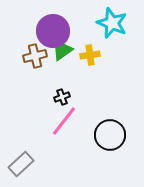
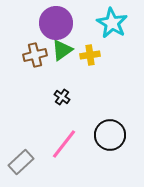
cyan star: rotated 8 degrees clockwise
purple circle: moved 3 px right, 8 px up
brown cross: moved 1 px up
black cross: rotated 35 degrees counterclockwise
pink line: moved 23 px down
gray rectangle: moved 2 px up
